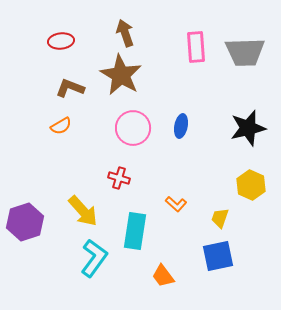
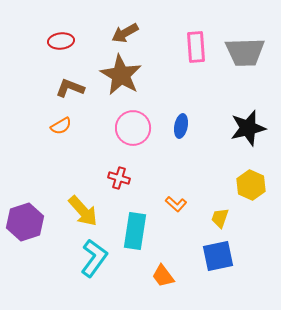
brown arrow: rotated 100 degrees counterclockwise
